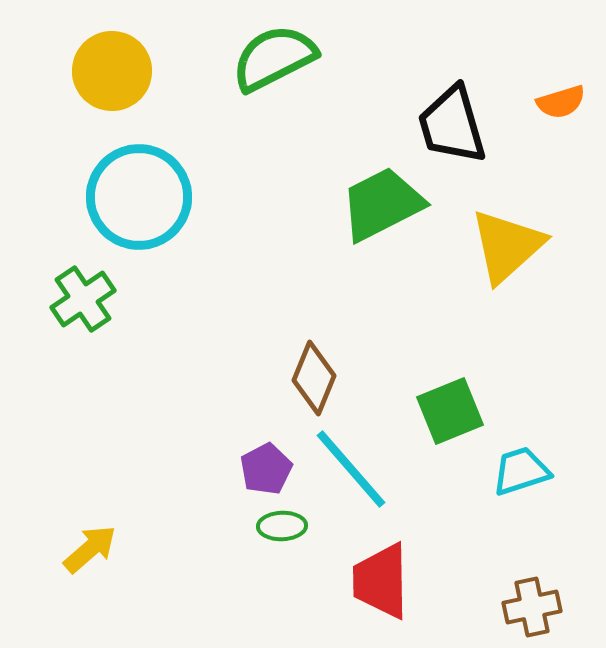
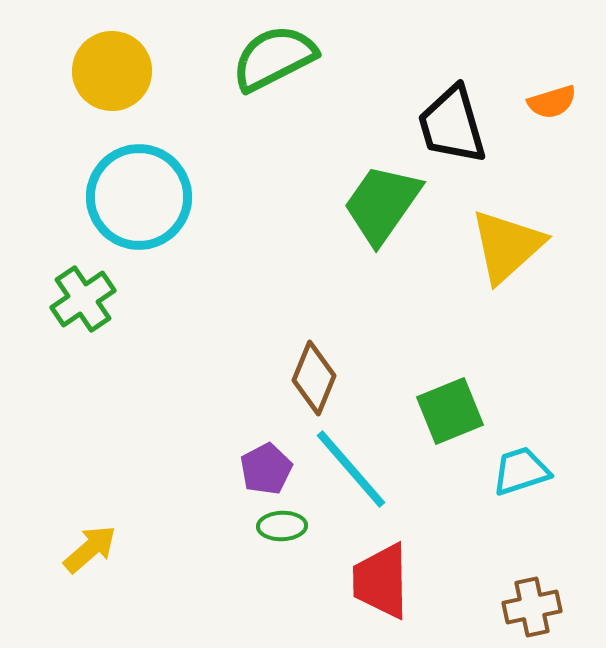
orange semicircle: moved 9 px left
green trapezoid: rotated 28 degrees counterclockwise
